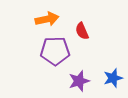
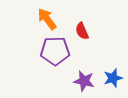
orange arrow: rotated 115 degrees counterclockwise
purple star: moved 5 px right; rotated 30 degrees clockwise
